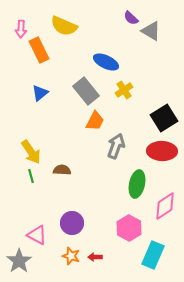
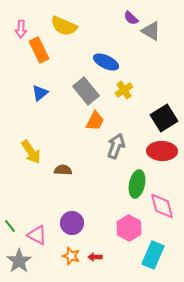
brown semicircle: moved 1 px right
green line: moved 21 px left, 50 px down; rotated 24 degrees counterclockwise
pink diamond: moved 3 px left; rotated 72 degrees counterclockwise
